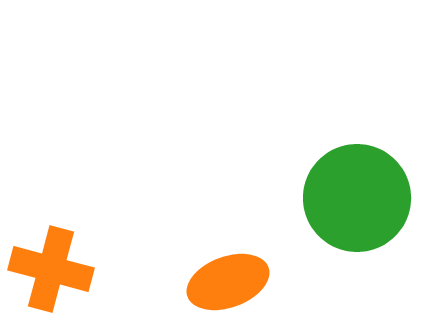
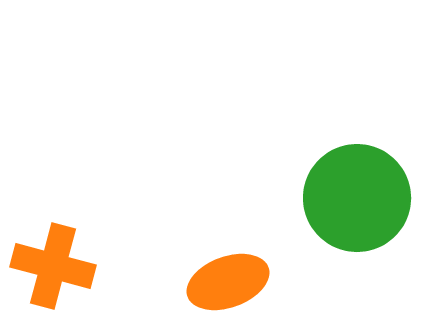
orange cross: moved 2 px right, 3 px up
